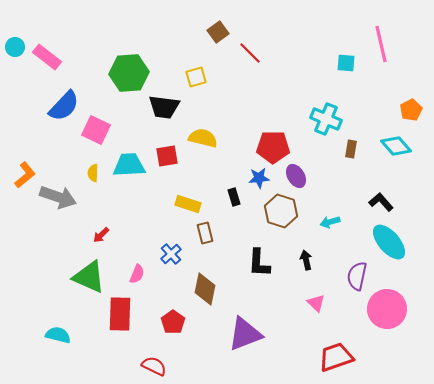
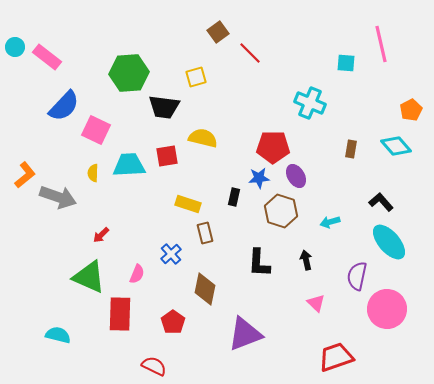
cyan cross at (326, 119): moved 16 px left, 16 px up
black rectangle at (234, 197): rotated 30 degrees clockwise
